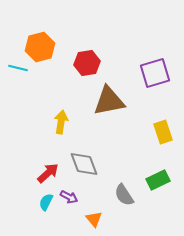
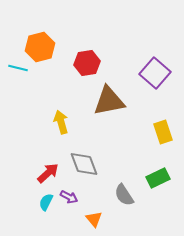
purple square: rotated 32 degrees counterclockwise
yellow arrow: rotated 25 degrees counterclockwise
green rectangle: moved 2 px up
